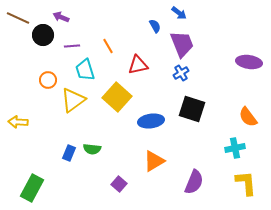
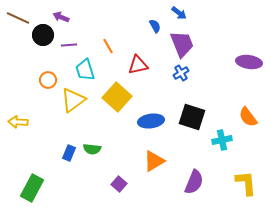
purple line: moved 3 px left, 1 px up
black square: moved 8 px down
cyan cross: moved 13 px left, 8 px up
